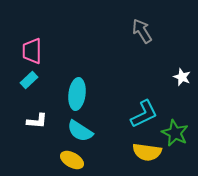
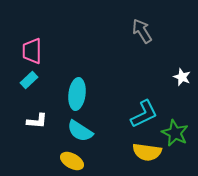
yellow ellipse: moved 1 px down
